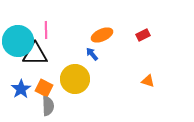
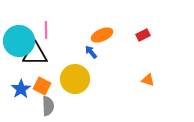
cyan circle: moved 1 px right
blue arrow: moved 1 px left, 2 px up
orange triangle: moved 1 px up
orange square: moved 2 px left, 2 px up
